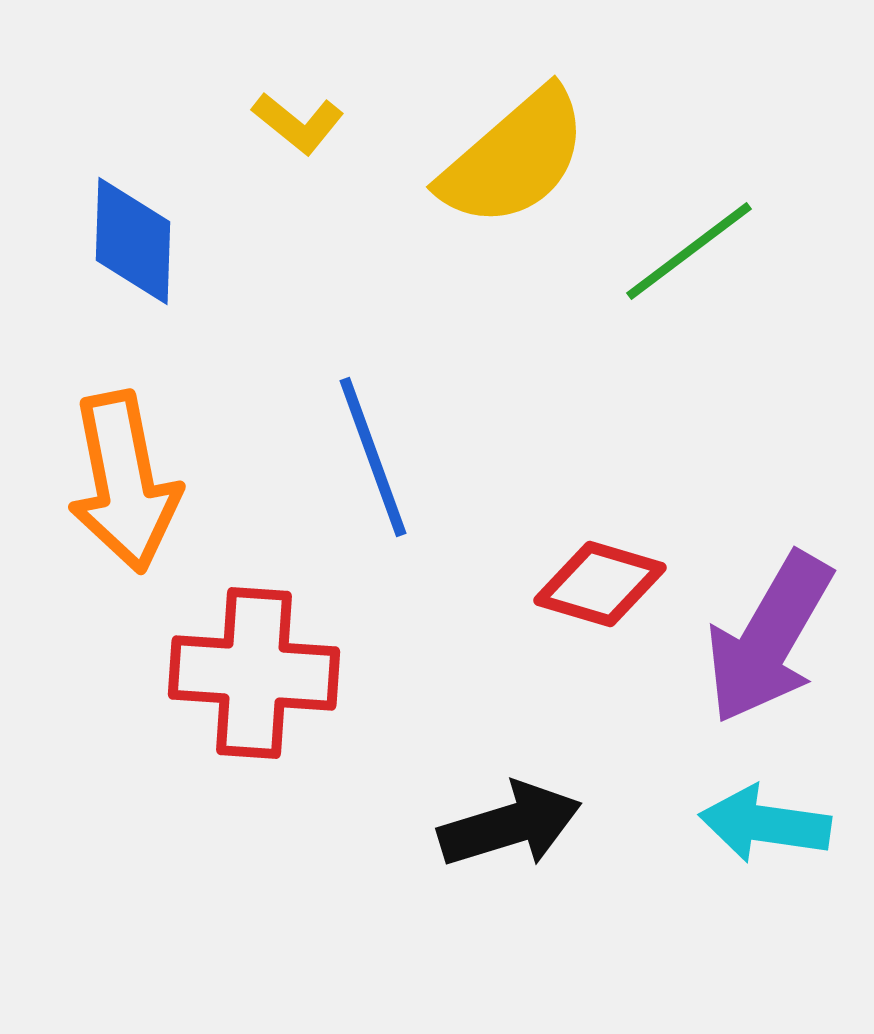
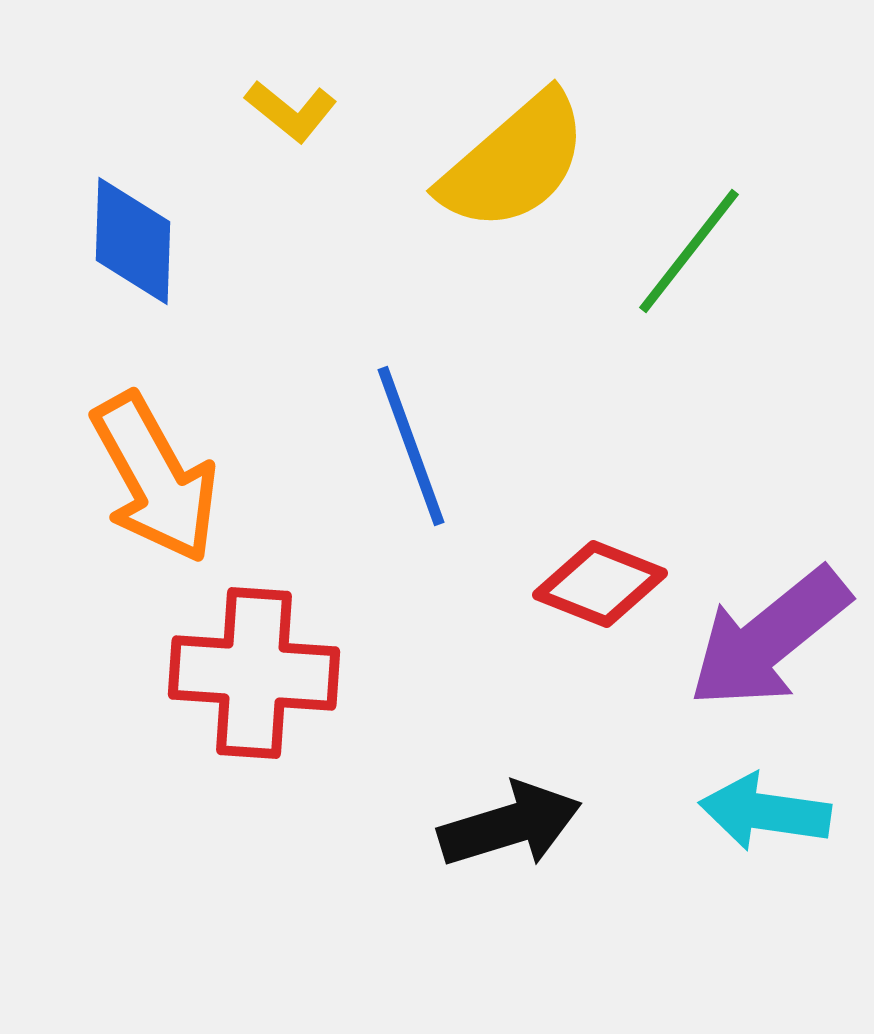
yellow L-shape: moved 7 px left, 12 px up
yellow semicircle: moved 4 px down
green line: rotated 15 degrees counterclockwise
blue line: moved 38 px right, 11 px up
orange arrow: moved 31 px right, 4 px up; rotated 18 degrees counterclockwise
red diamond: rotated 5 degrees clockwise
purple arrow: rotated 21 degrees clockwise
cyan arrow: moved 12 px up
